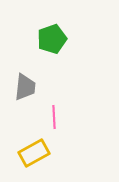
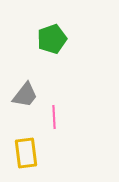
gray trapezoid: moved 8 px down; rotated 32 degrees clockwise
yellow rectangle: moved 8 px left; rotated 68 degrees counterclockwise
